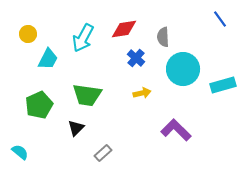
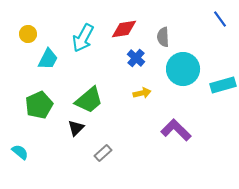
green trapezoid: moved 2 px right, 5 px down; rotated 48 degrees counterclockwise
